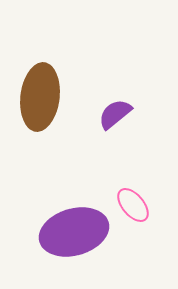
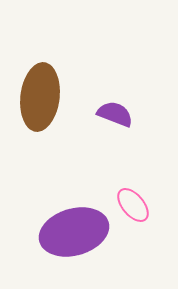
purple semicircle: rotated 60 degrees clockwise
